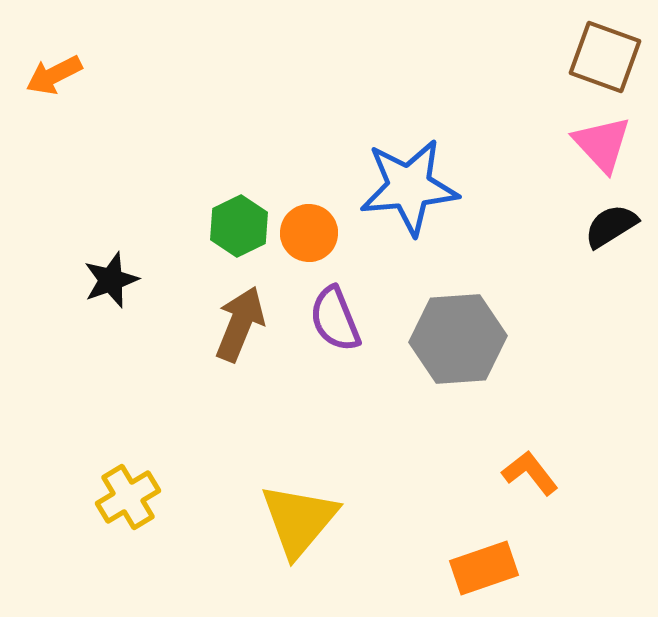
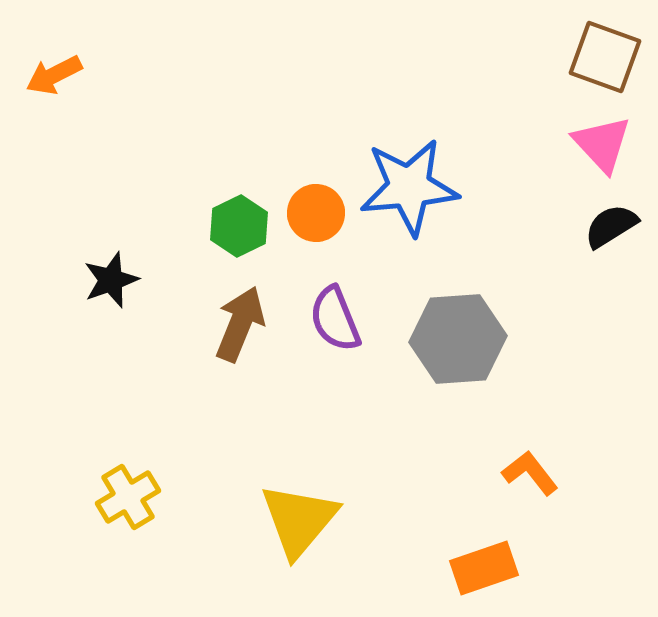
orange circle: moved 7 px right, 20 px up
